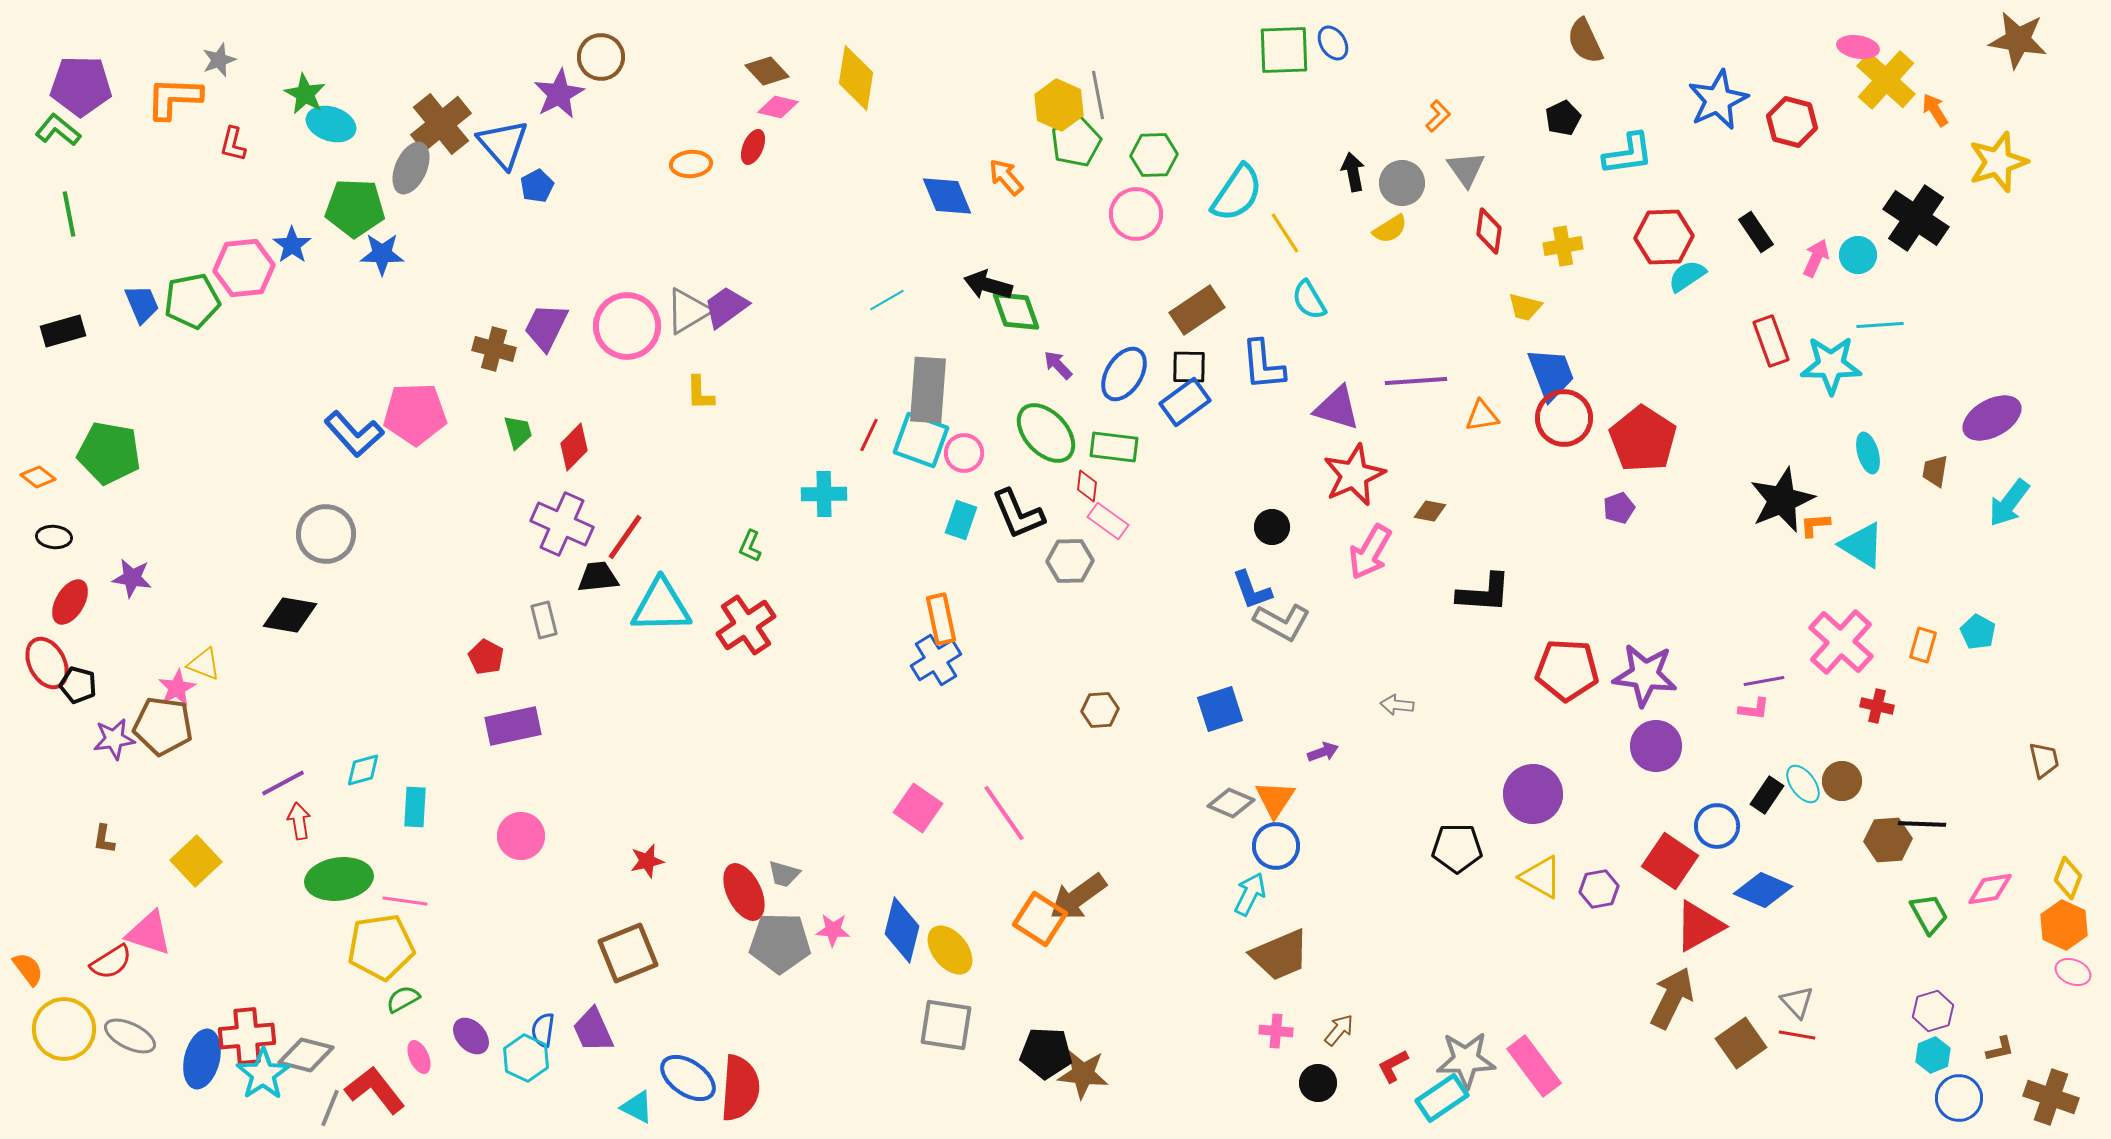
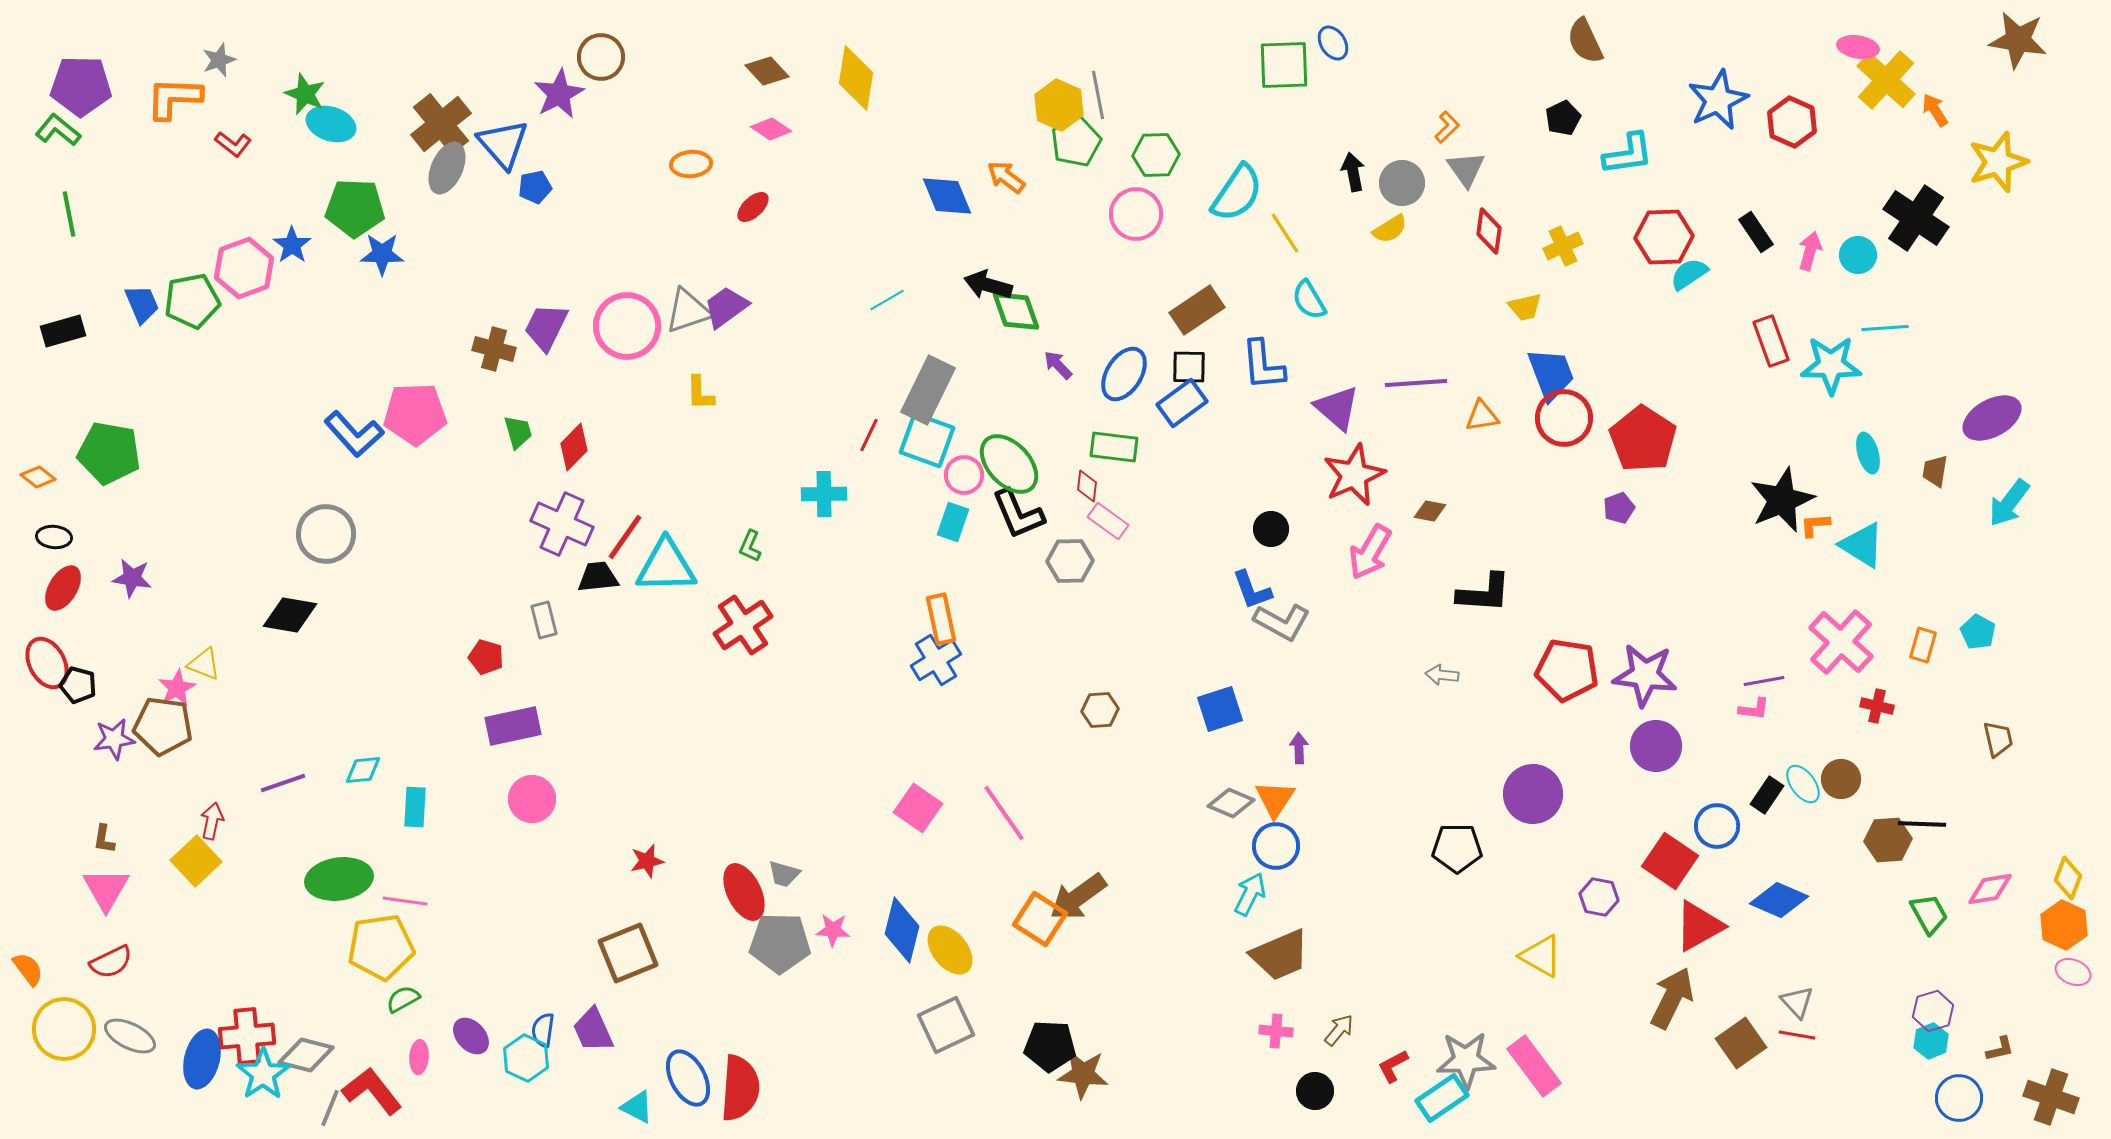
green square at (1284, 50): moved 15 px down
green star at (305, 94): rotated 6 degrees counterclockwise
pink diamond at (778, 107): moved 7 px left, 22 px down; rotated 21 degrees clockwise
orange L-shape at (1438, 116): moved 9 px right, 11 px down
red hexagon at (1792, 122): rotated 9 degrees clockwise
red L-shape at (233, 144): rotated 66 degrees counterclockwise
red ellipse at (753, 147): moved 60 px down; rotated 24 degrees clockwise
green hexagon at (1154, 155): moved 2 px right
gray ellipse at (411, 168): moved 36 px right
orange arrow at (1006, 177): rotated 12 degrees counterclockwise
blue pentagon at (537, 186): moved 2 px left, 1 px down; rotated 16 degrees clockwise
yellow cross at (1563, 246): rotated 15 degrees counterclockwise
pink arrow at (1816, 258): moved 6 px left, 7 px up; rotated 9 degrees counterclockwise
pink hexagon at (244, 268): rotated 14 degrees counterclockwise
cyan semicircle at (1687, 276): moved 2 px right, 2 px up
yellow trapezoid at (1525, 307): rotated 27 degrees counterclockwise
gray triangle at (688, 311): rotated 12 degrees clockwise
cyan line at (1880, 325): moved 5 px right, 3 px down
purple line at (1416, 381): moved 2 px down
gray rectangle at (928, 390): rotated 22 degrees clockwise
blue rectangle at (1185, 402): moved 3 px left, 1 px down
purple triangle at (1337, 408): rotated 24 degrees clockwise
green ellipse at (1046, 433): moved 37 px left, 31 px down
cyan square at (921, 440): moved 6 px right
pink circle at (964, 453): moved 22 px down
cyan rectangle at (961, 520): moved 8 px left, 2 px down
black circle at (1272, 527): moved 1 px left, 2 px down
red ellipse at (70, 602): moved 7 px left, 14 px up
cyan triangle at (661, 606): moved 5 px right, 40 px up
red cross at (746, 625): moved 3 px left
red pentagon at (486, 657): rotated 12 degrees counterclockwise
red pentagon at (1567, 670): rotated 6 degrees clockwise
gray arrow at (1397, 705): moved 45 px right, 30 px up
purple arrow at (1323, 752): moved 24 px left, 4 px up; rotated 72 degrees counterclockwise
brown trapezoid at (2044, 760): moved 46 px left, 21 px up
cyan diamond at (363, 770): rotated 9 degrees clockwise
brown circle at (1842, 781): moved 1 px left, 2 px up
purple line at (283, 783): rotated 9 degrees clockwise
red arrow at (299, 821): moved 87 px left; rotated 21 degrees clockwise
pink circle at (521, 836): moved 11 px right, 37 px up
yellow triangle at (1541, 877): moved 79 px down
purple hexagon at (1599, 889): moved 8 px down; rotated 21 degrees clockwise
blue diamond at (1763, 890): moved 16 px right, 10 px down
pink triangle at (149, 933): moved 43 px left, 44 px up; rotated 42 degrees clockwise
red semicircle at (111, 962): rotated 6 degrees clockwise
gray square at (946, 1025): rotated 34 degrees counterclockwise
black pentagon at (1046, 1053): moved 4 px right, 7 px up
cyan hexagon at (1933, 1055): moved 2 px left, 14 px up
pink ellipse at (419, 1057): rotated 28 degrees clockwise
blue ellipse at (688, 1078): rotated 28 degrees clockwise
black circle at (1318, 1083): moved 3 px left, 8 px down
red L-shape at (375, 1090): moved 3 px left, 1 px down
